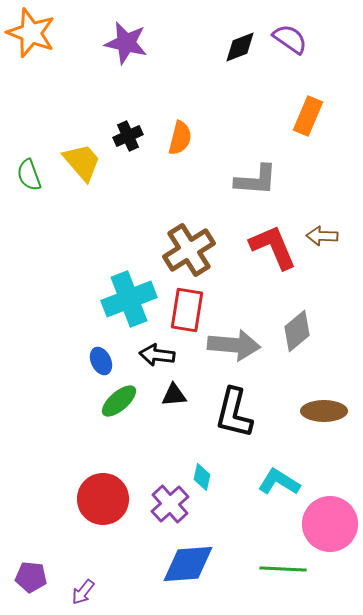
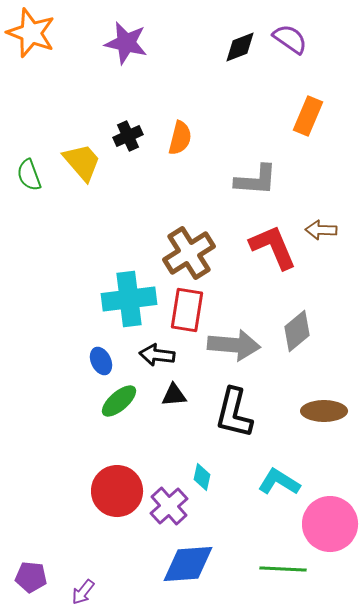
brown arrow: moved 1 px left, 6 px up
brown cross: moved 3 px down
cyan cross: rotated 14 degrees clockwise
red circle: moved 14 px right, 8 px up
purple cross: moved 1 px left, 2 px down
